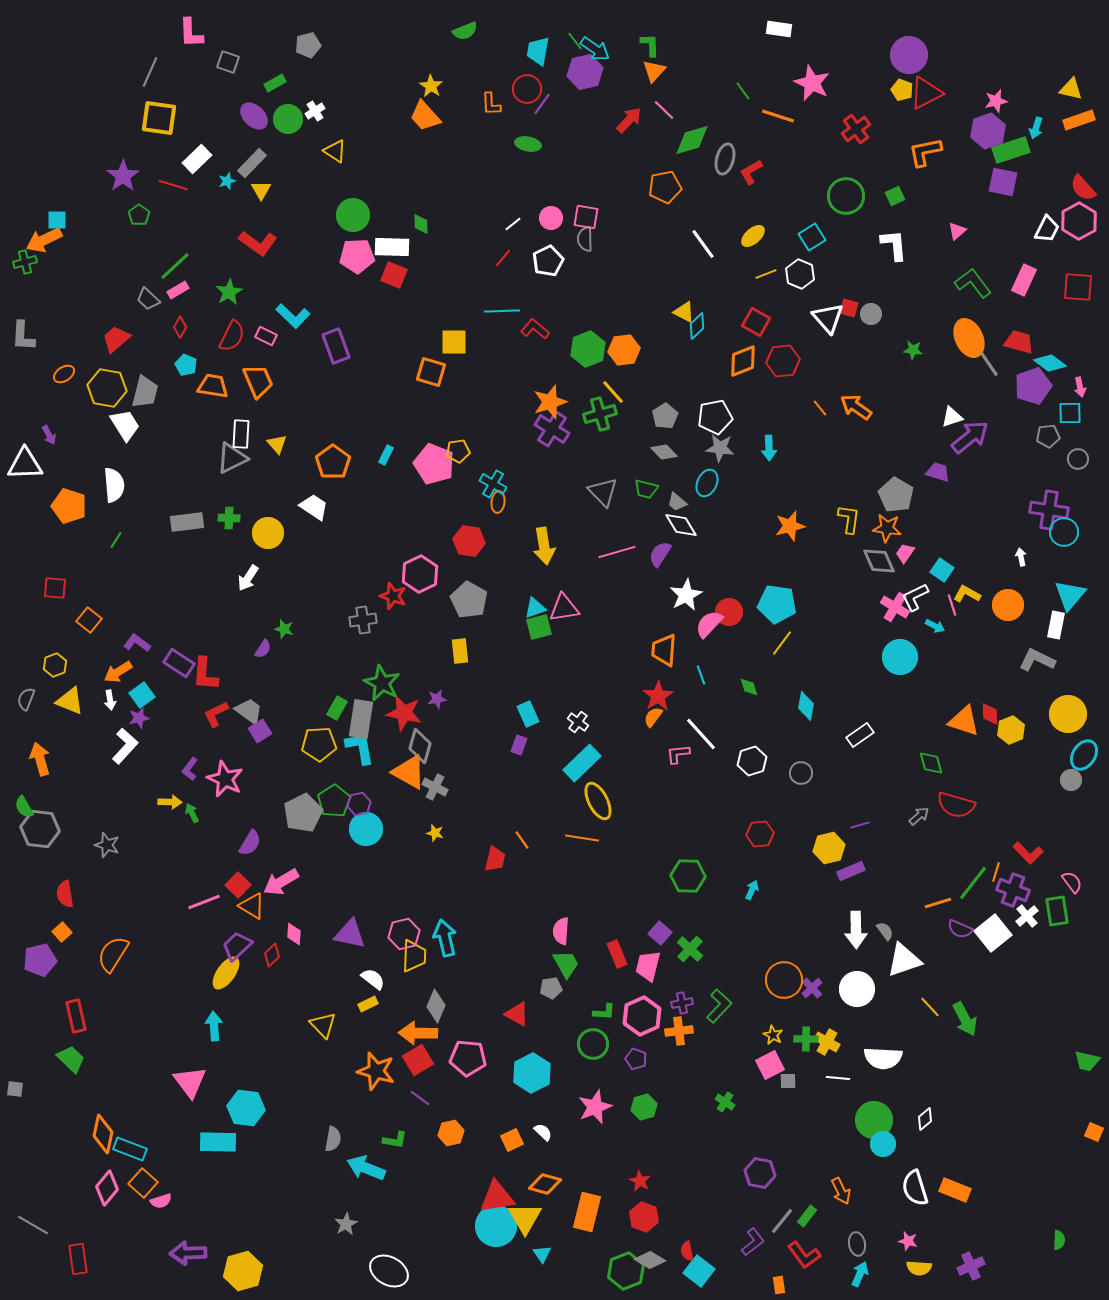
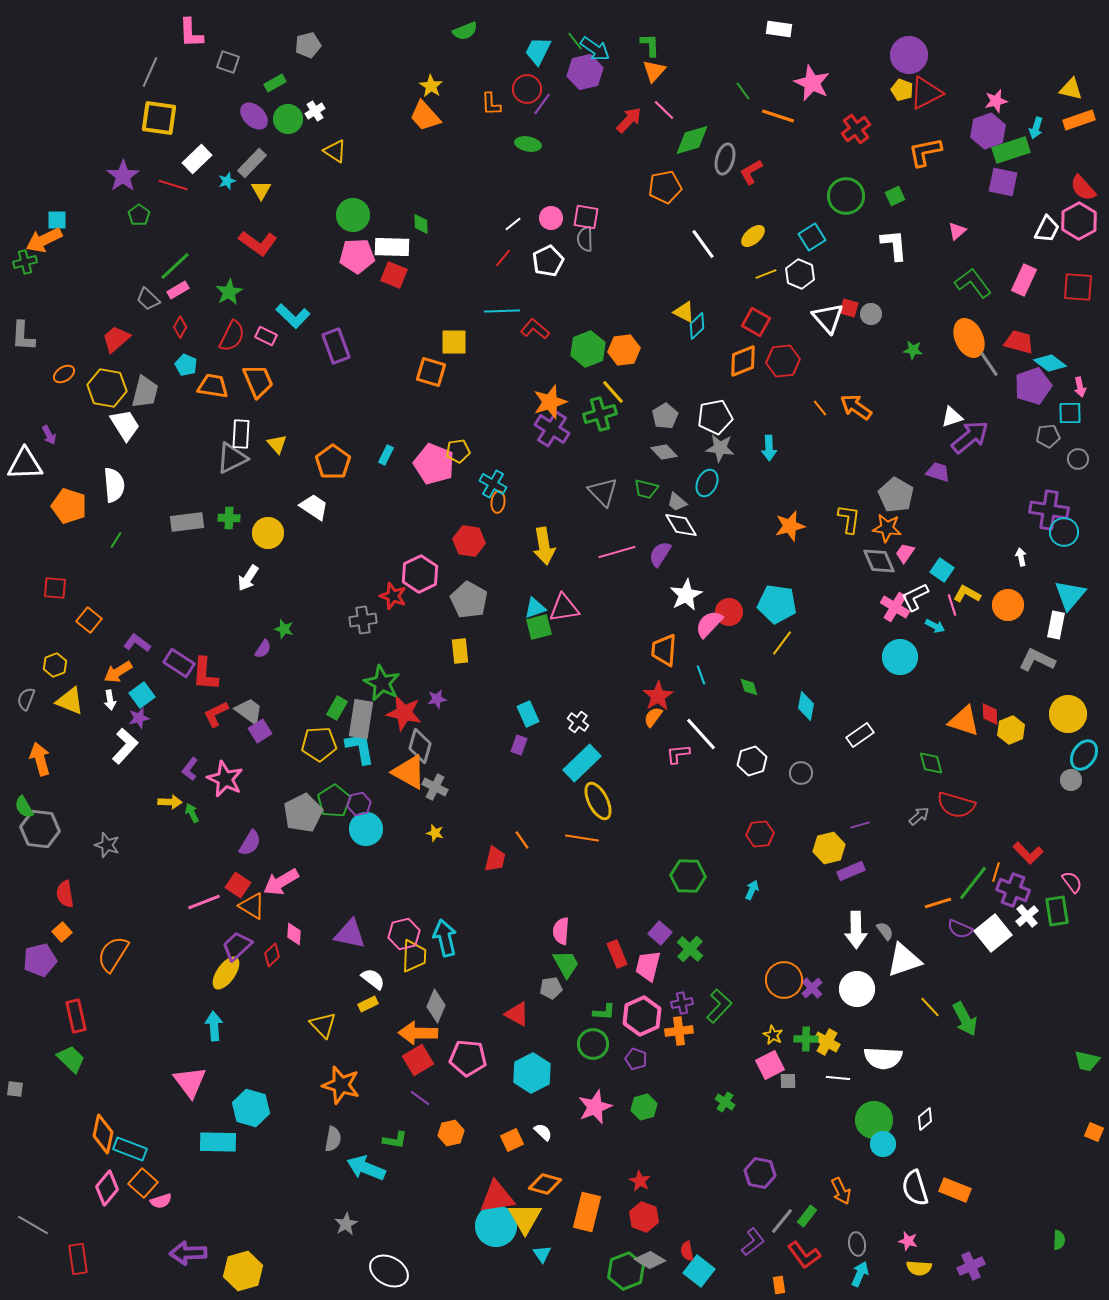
cyan trapezoid at (538, 51): rotated 16 degrees clockwise
red square at (238, 885): rotated 10 degrees counterclockwise
orange star at (376, 1071): moved 35 px left, 14 px down
cyan hexagon at (246, 1108): moved 5 px right; rotated 9 degrees clockwise
